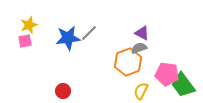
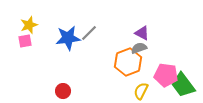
pink pentagon: moved 1 px left, 1 px down
